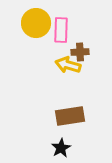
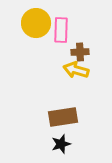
yellow arrow: moved 8 px right, 5 px down
brown rectangle: moved 7 px left, 1 px down
black star: moved 4 px up; rotated 12 degrees clockwise
